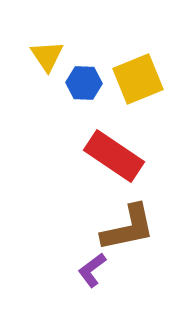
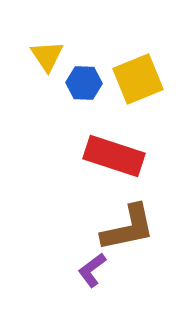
red rectangle: rotated 16 degrees counterclockwise
